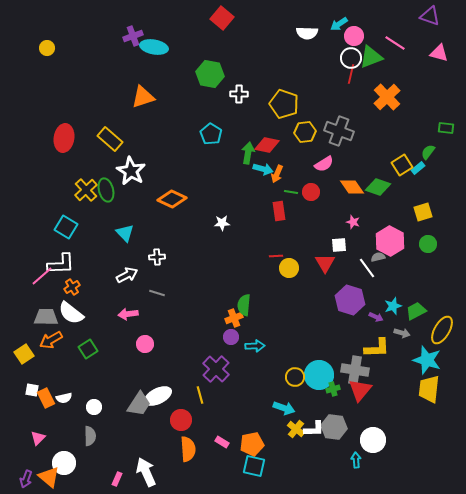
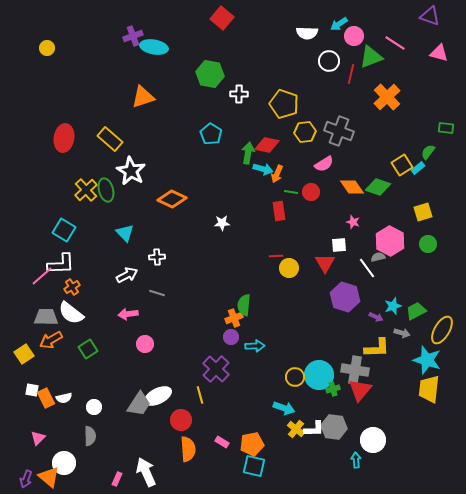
white circle at (351, 58): moved 22 px left, 3 px down
cyan square at (66, 227): moved 2 px left, 3 px down
purple hexagon at (350, 300): moved 5 px left, 3 px up
